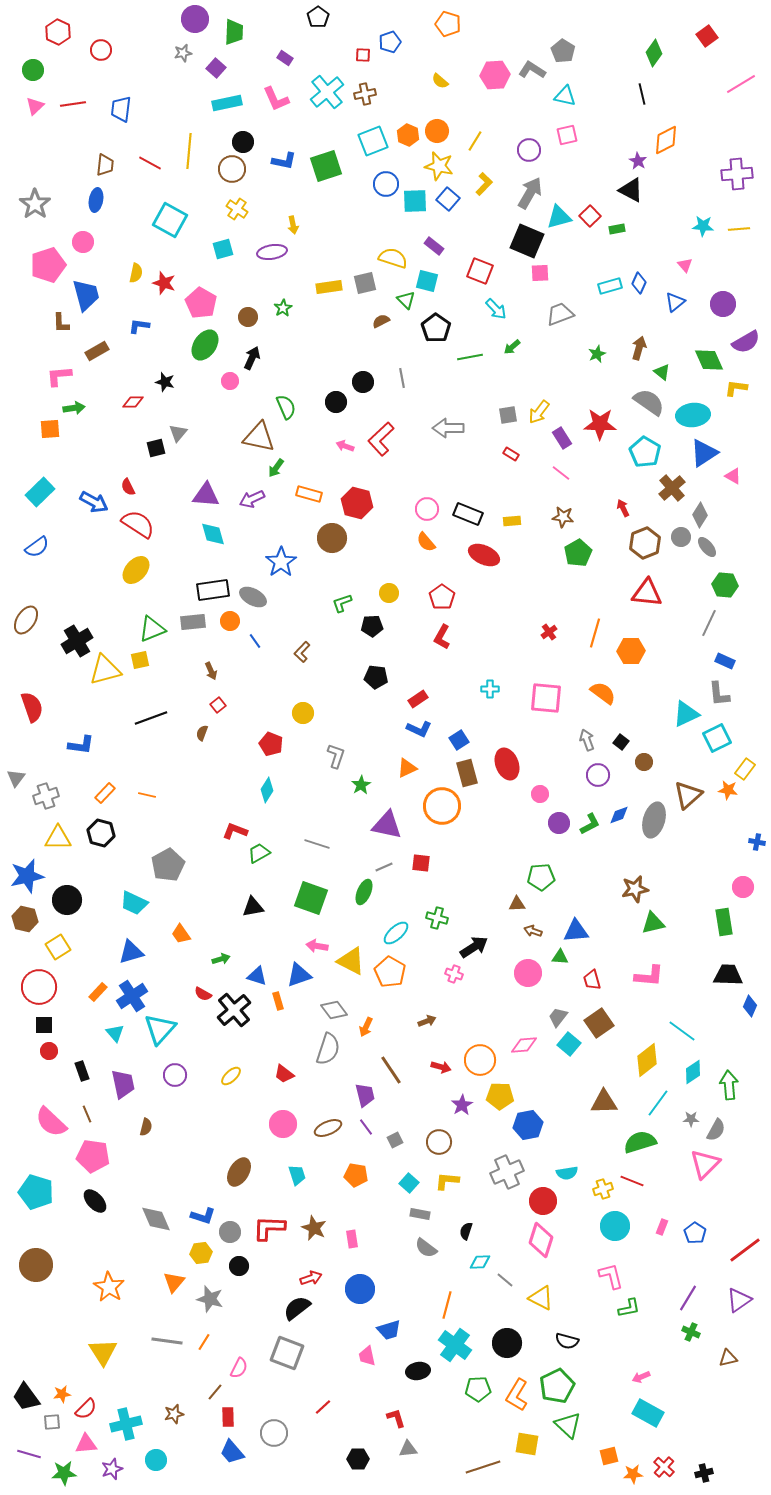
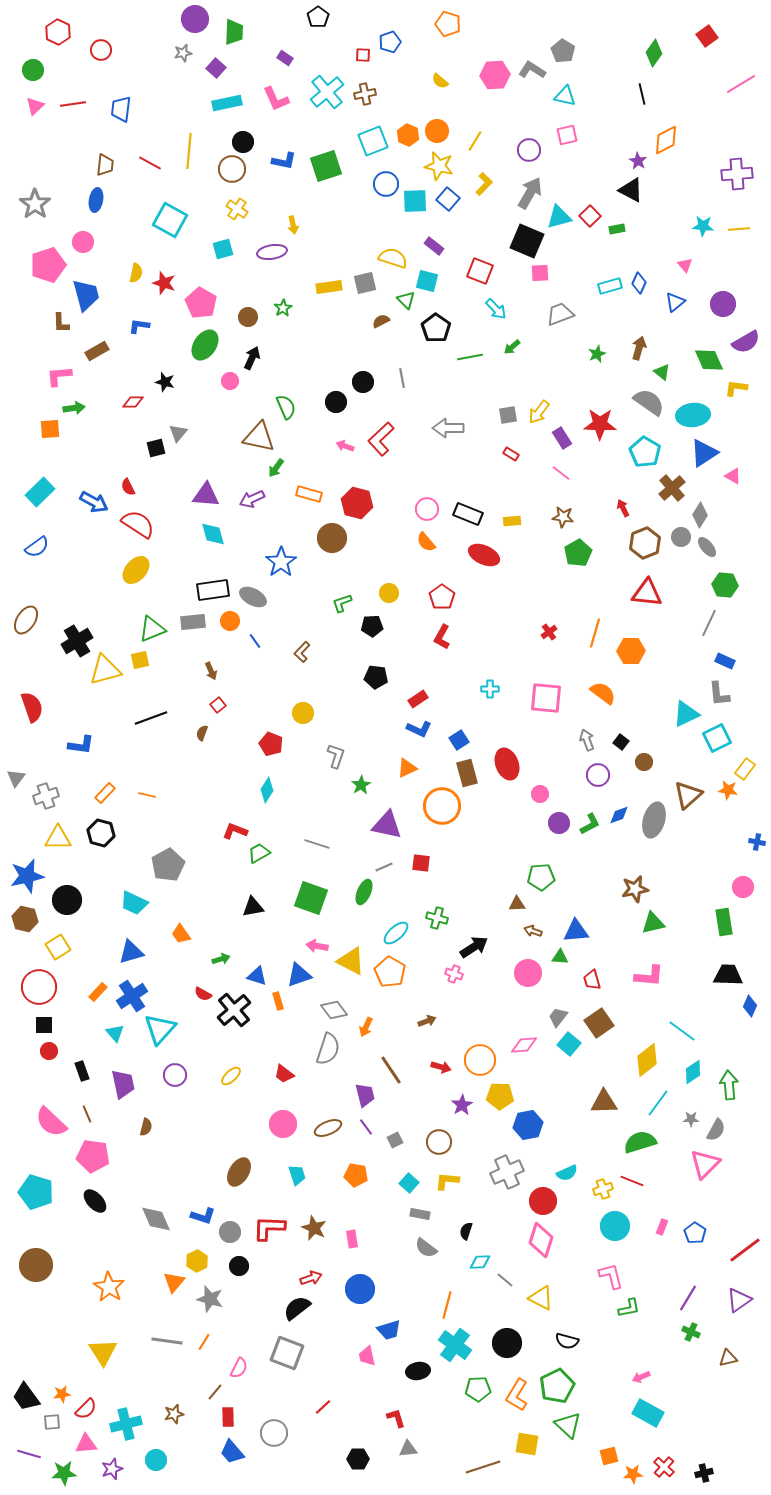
cyan semicircle at (567, 1173): rotated 15 degrees counterclockwise
yellow hexagon at (201, 1253): moved 4 px left, 8 px down; rotated 20 degrees counterclockwise
